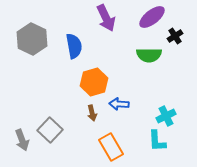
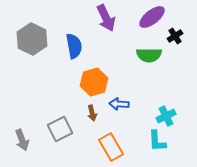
gray square: moved 10 px right, 1 px up; rotated 20 degrees clockwise
